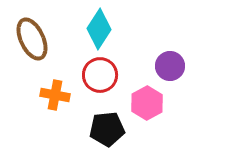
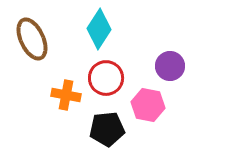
red circle: moved 6 px right, 3 px down
orange cross: moved 11 px right
pink hexagon: moved 1 px right, 2 px down; rotated 20 degrees counterclockwise
